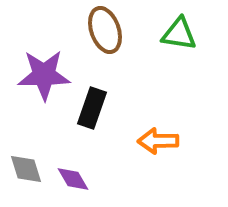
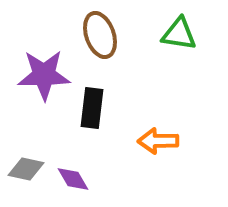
brown ellipse: moved 5 px left, 5 px down
black rectangle: rotated 12 degrees counterclockwise
gray diamond: rotated 60 degrees counterclockwise
